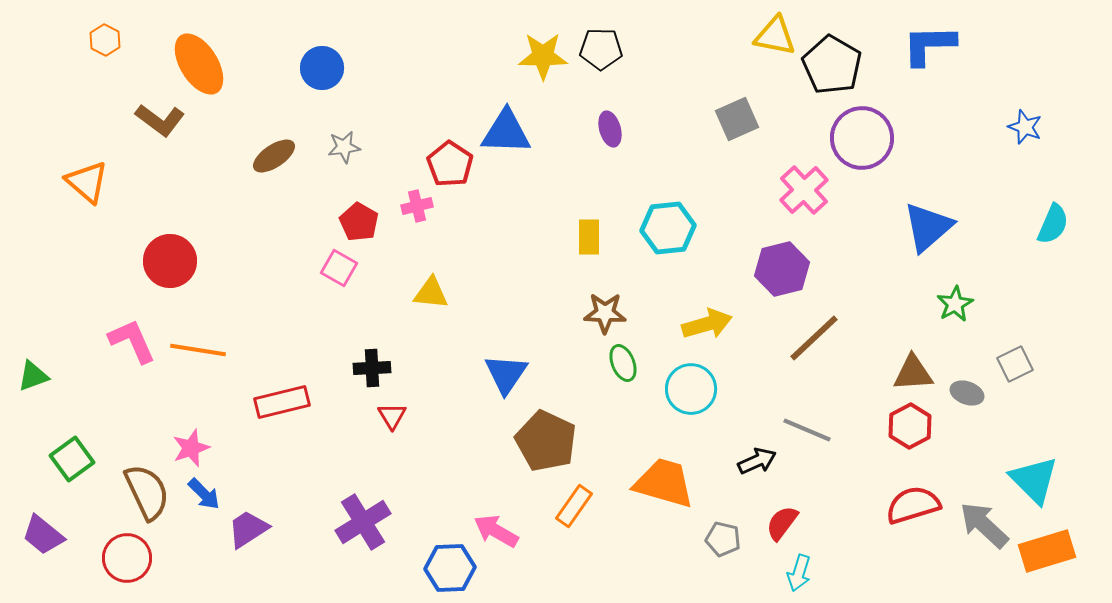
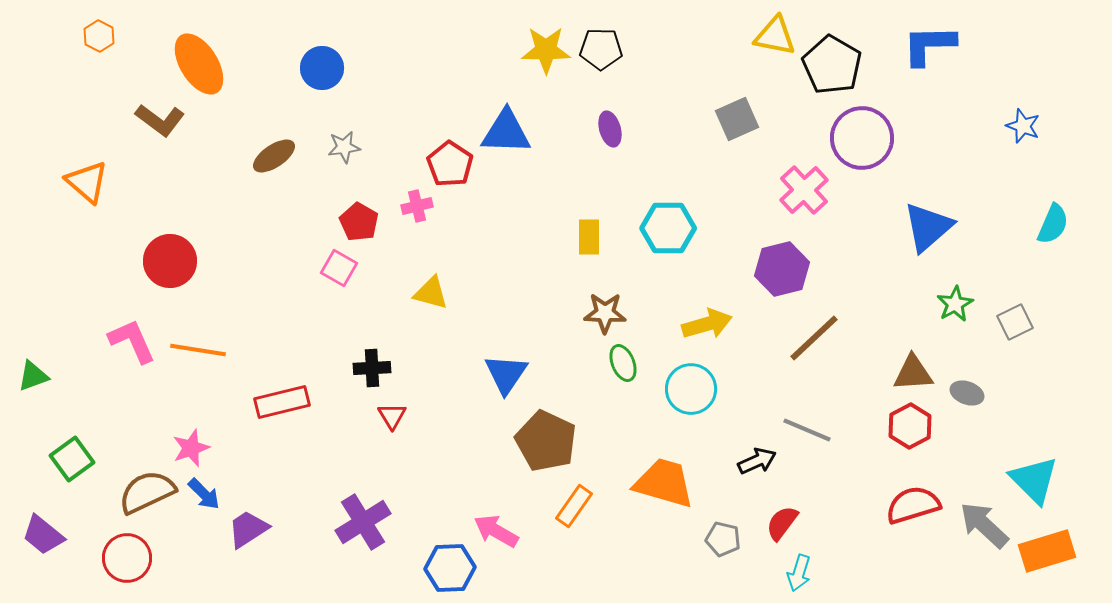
orange hexagon at (105, 40): moved 6 px left, 4 px up
yellow star at (543, 56): moved 3 px right, 6 px up
blue star at (1025, 127): moved 2 px left, 1 px up
cyan hexagon at (668, 228): rotated 6 degrees clockwise
yellow triangle at (431, 293): rotated 9 degrees clockwise
gray square at (1015, 364): moved 42 px up
brown semicircle at (147, 492): rotated 90 degrees counterclockwise
